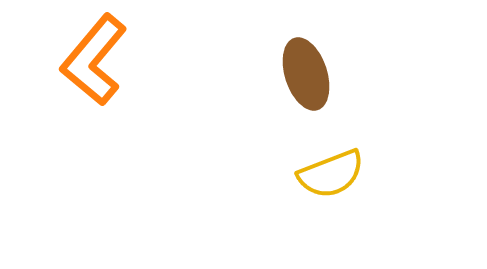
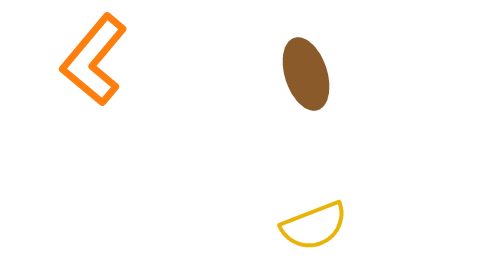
yellow semicircle: moved 17 px left, 52 px down
